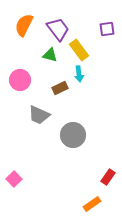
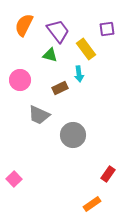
purple trapezoid: moved 2 px down
yellow rectangle: moved 7 px right, 1 px up
red rectangle: moved 3 px up
